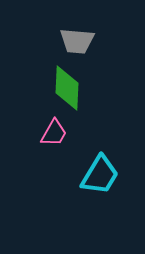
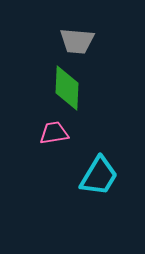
pink trapezoid: rotated 128 degrees counterclockwise
cyan trapezoid: moved 1 px left, 1 px down
